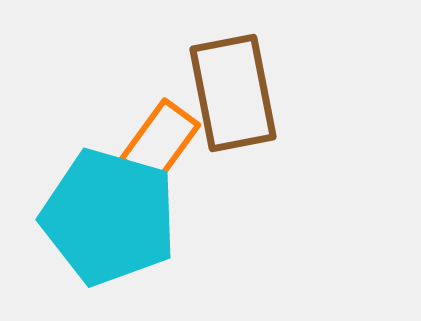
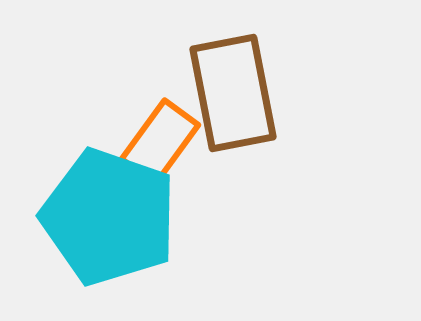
cyan pentagon: rotated 3 degrees clockwise
